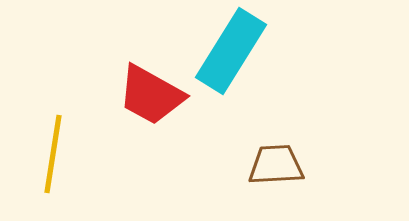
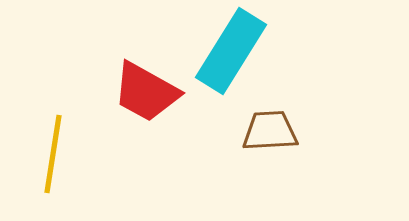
red trapezoid: moved 5 px left, 3 px up
brown trapezoid: moved 6 px left, 34 px up
